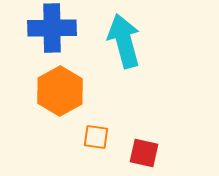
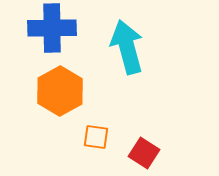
cyan arrow: moved 3 px right, 6 px down
red square: rotated 20 degrees clockwise
